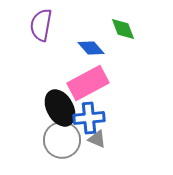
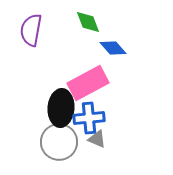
purple semicircle: moved 10 px left, 5 px down
green diamond: moved 35 px left, 7 px up
blue diamond: moved 22 px right
black ellipse: moved 1 px right; rotated 33 degrees clockwise
gray circle: moved 3 px left, 2 px down
